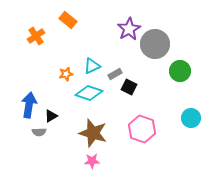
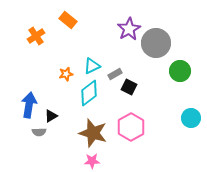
gray circle: moved 1 px right, 1 px up
cyan diamond: rotated 56 degrees counterclockwise
pink hexagon: moved 11 px left, 2 px up; rotated 12 degrees clockwise
